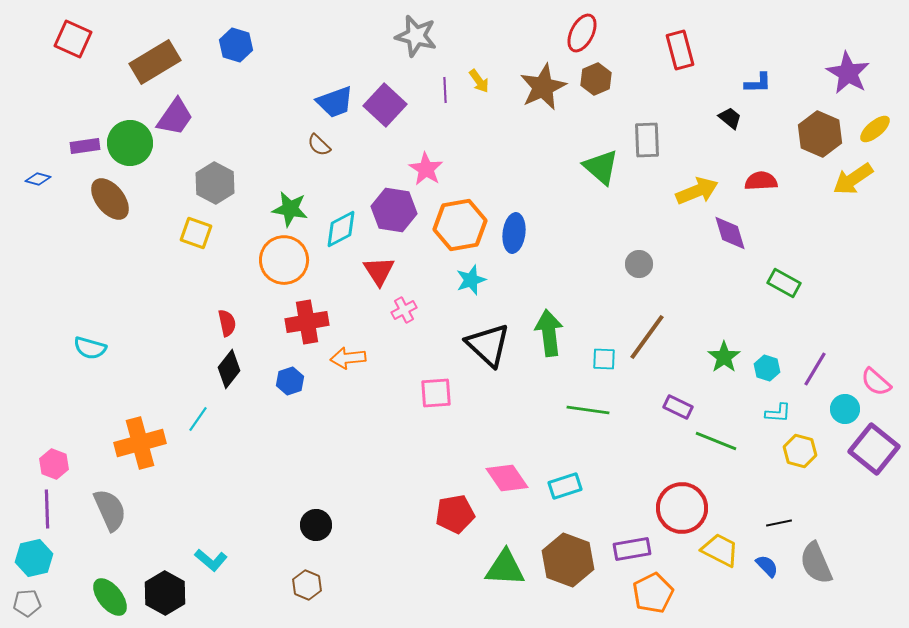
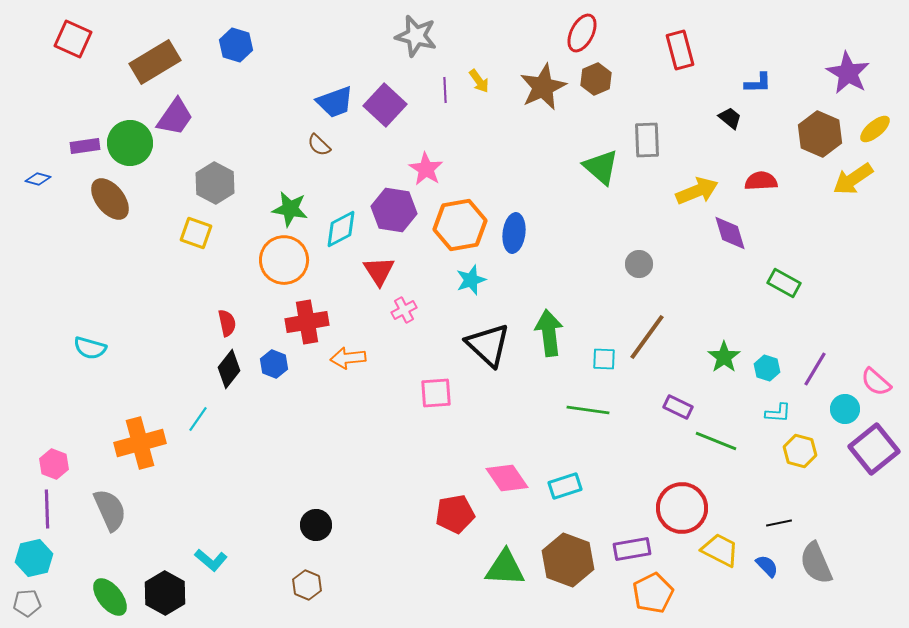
blue hexagon at (290, 381): moved 16 px left, 17 px up; rotated 20 degrees counterclockwise
purple square at (874, 449): rotated 12 degrees clockwise
